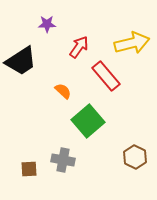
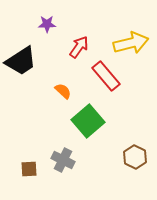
yellow arrow: moved 1 px left
gray cross: rotated 15 degrees clockwise
